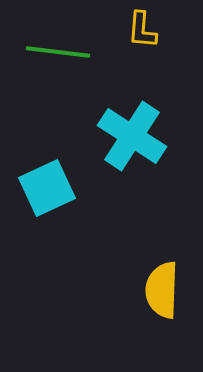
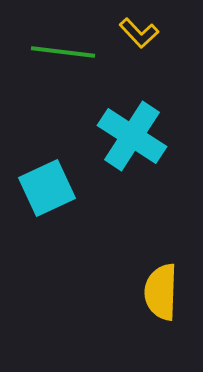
yellow L-shape: moved 3 px left, 3 px down; rotated 48 degrees counterclockwise
green line: moved 5 px right
yellow semicircle: moved 1 px left, 2 px down
